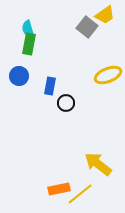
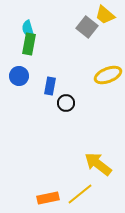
yellow trapezoid: rotated 75 degrees clockwise
orange rectangle: moved 11 px left, 9 px down
